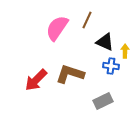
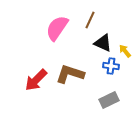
brown line: moved 3 px right
black triangle: moved 2 px left, 1 px down
yellow arrow: rotated 40 degrees counterclockwise
gray rectangle: moved 6 px right, 1 px up
